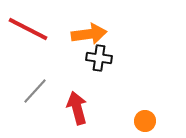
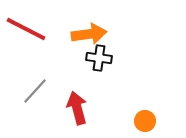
red line: moved 2 px left
